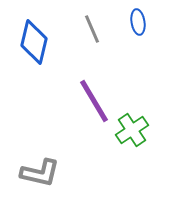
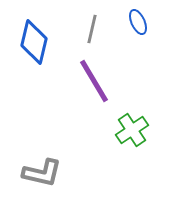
blue ellipse: rotated 15 degrees counterclockwise
gray line: rotated 36 degrees clockwise
purple line: moved 20 px up
gray L-shape: moved 2 px right
